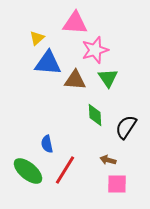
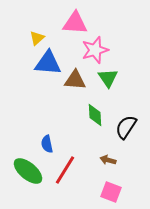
pink square: moved 6 px left, 8 px down; rotated 20 degrees clockwise
